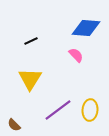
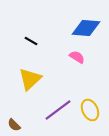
black line: rotated 56 degrees clockwise
pink semicircle: moved 1 px right, 2 px down; rotated 14 degrees counterclockwise
yellow triangle: rotated 15 degrees clockwise
yellow ellipse: rotated 30 degrees counterclockwise
